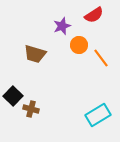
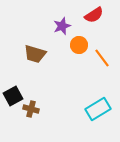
orange line: moved 1 px right
black square: rotated 18 degrees clockwise
cyan rectangle: moved 6 px up
